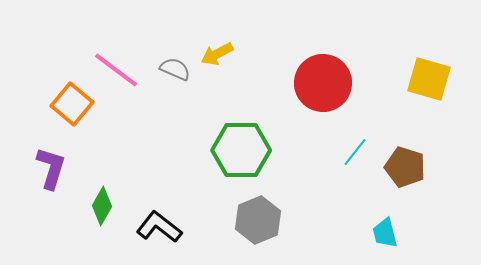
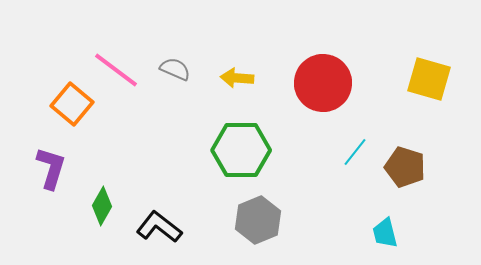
yellow arrow: moved 20 px right, 24 px down; rotated 32 degrees clockwise
